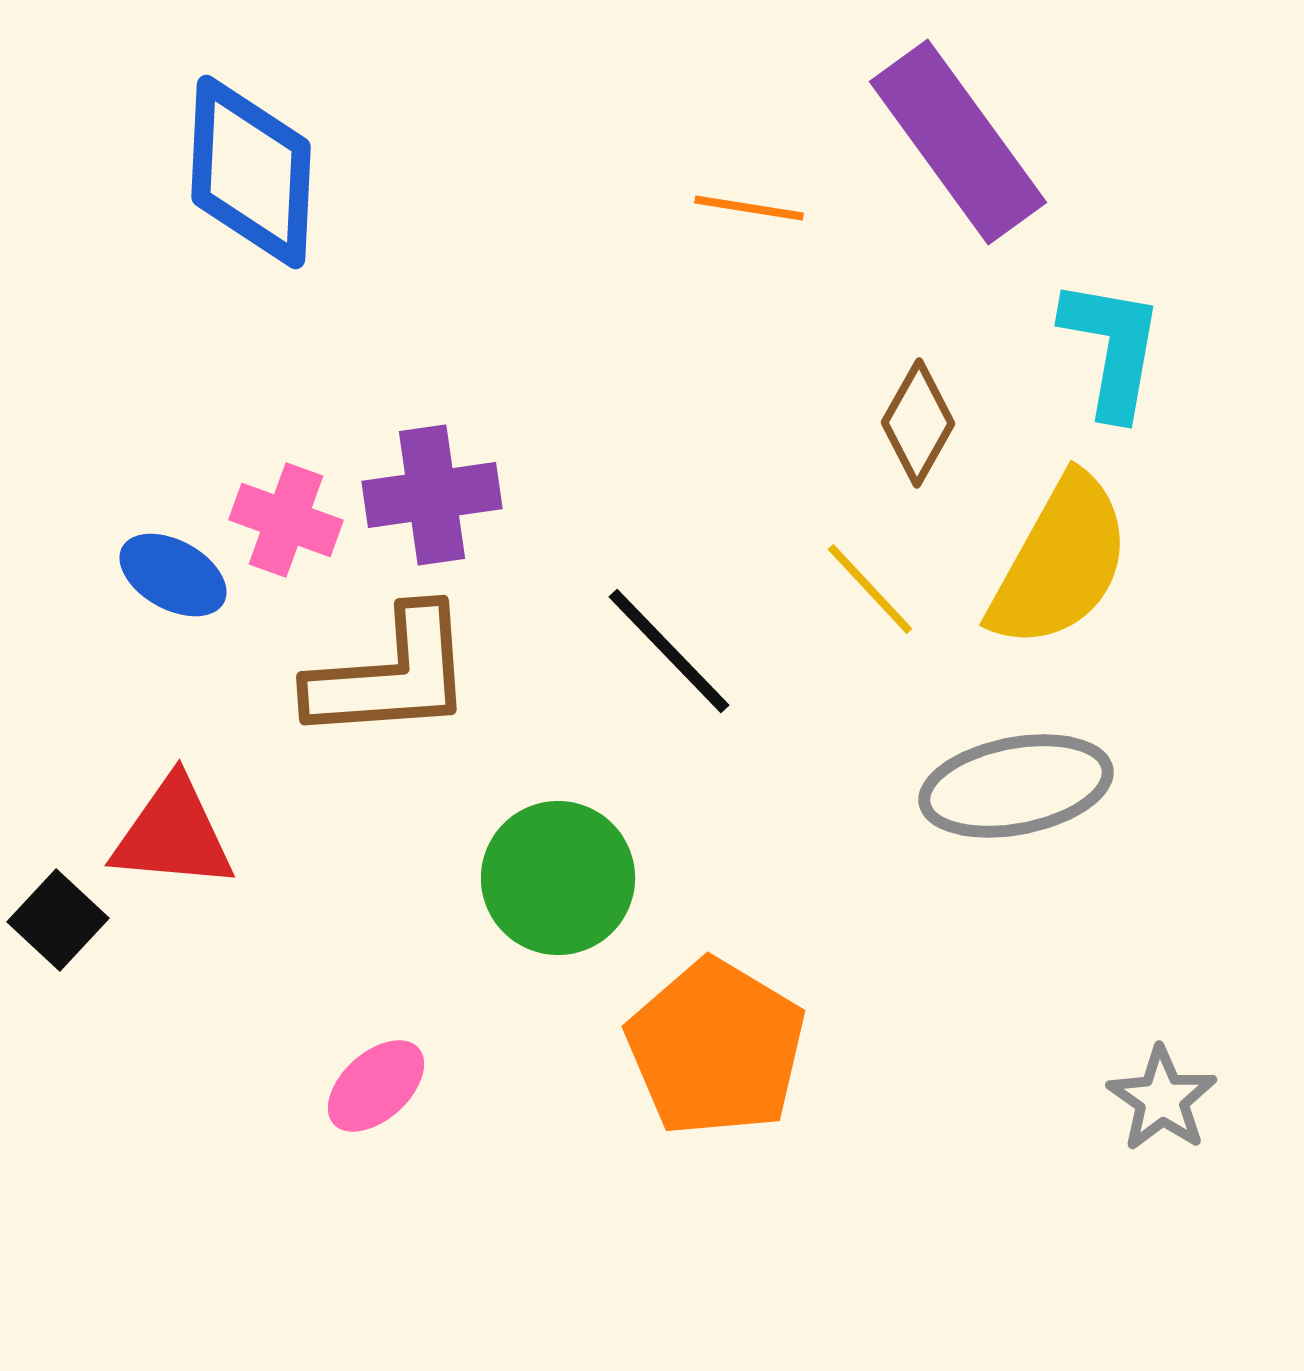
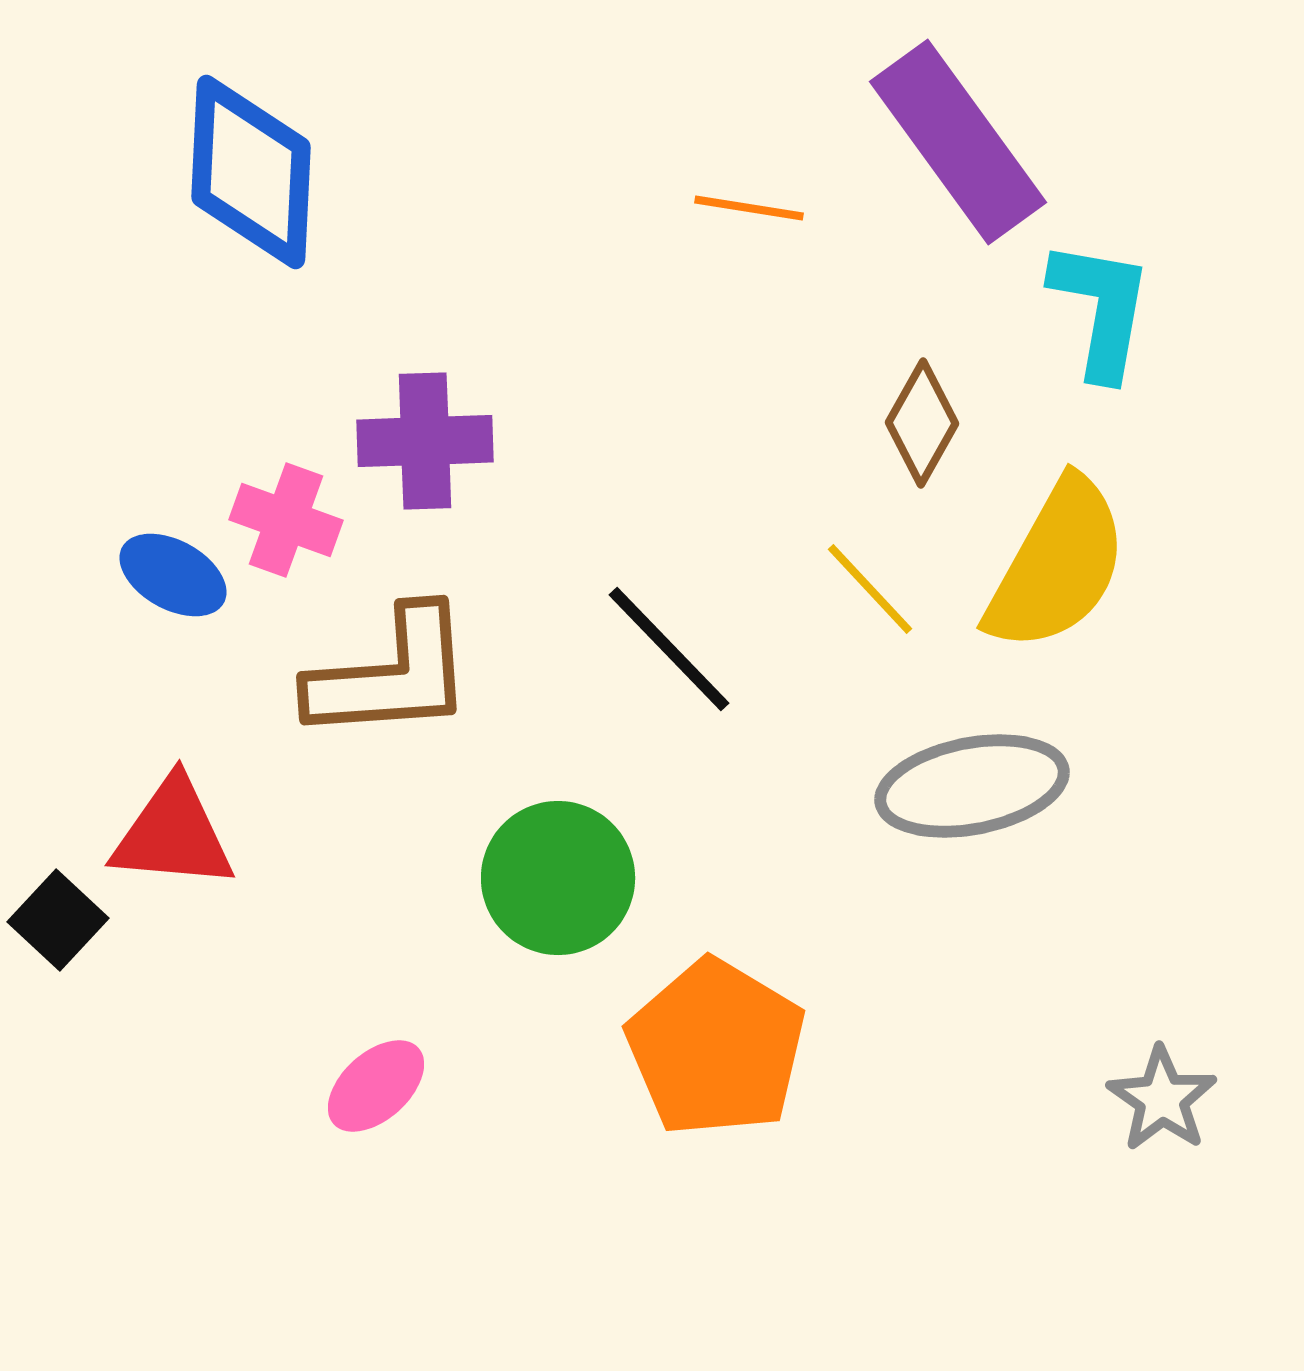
cyan L-shape: moved 11 px left, 39 px up
brown diamond: moved 4 px right
purple cross: moved 7 px left, 54 px up; rotated 6 degrees clockwise
yellow semicircle: moved 3 px left, 3 px down
black line: moved 2 px up
gray ellipse: moved 44 px left
